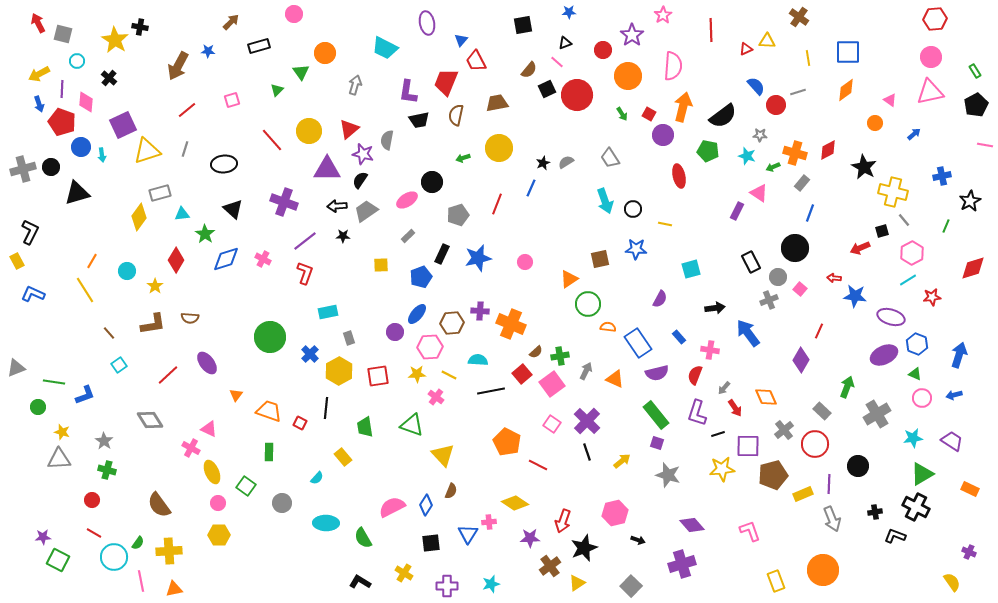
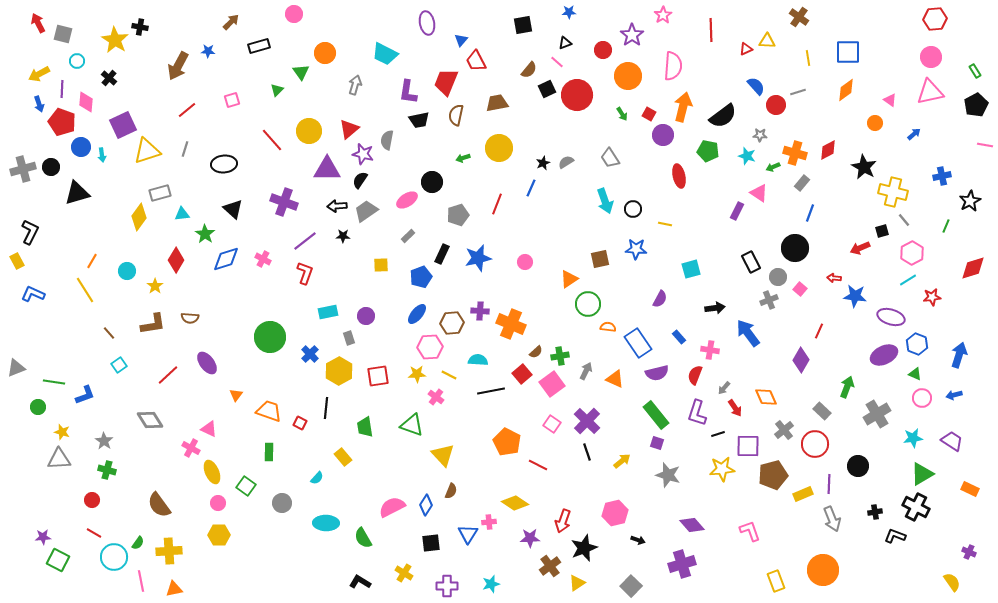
cyan trapezoid at (385, 48): moved 6 px down
purple circle at (395, 332): moved 29 px left, 16 px up
